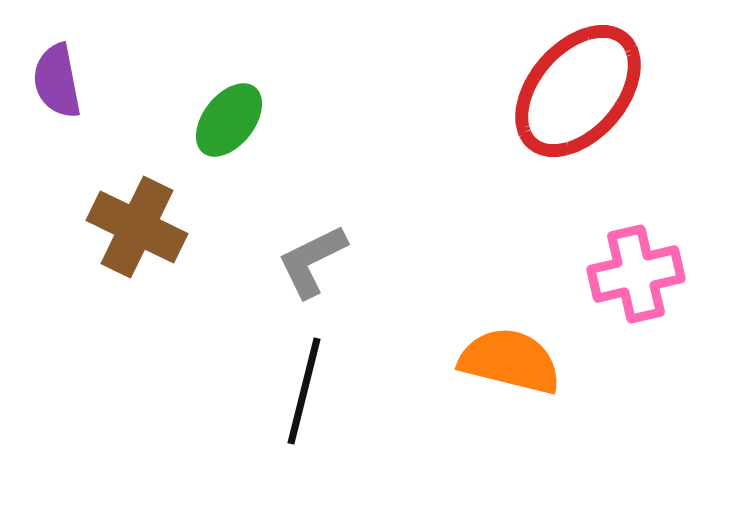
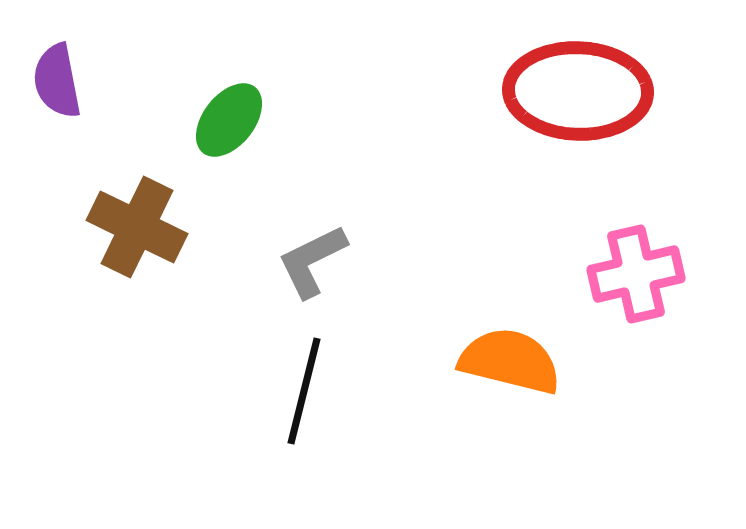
red ellipse: rotated 51 degrees clockwise
